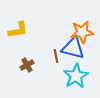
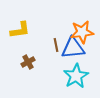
yellow L-shape: moved 2 px right
blue triangle: rotated 20 degrees counterclockwise
brown line: moved 11 px up
brown cross: moved 1 px right, 3 px up
